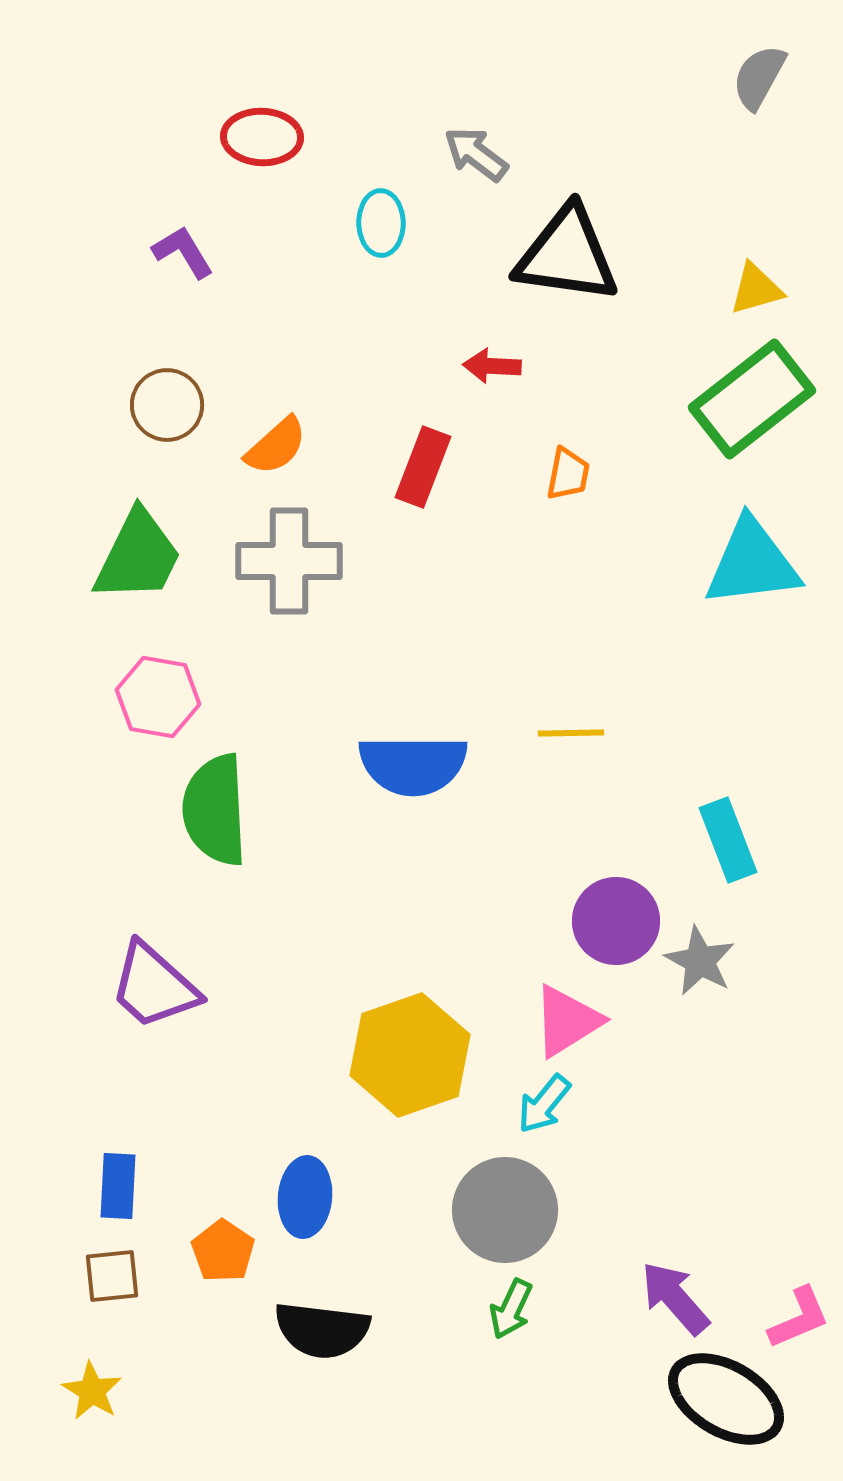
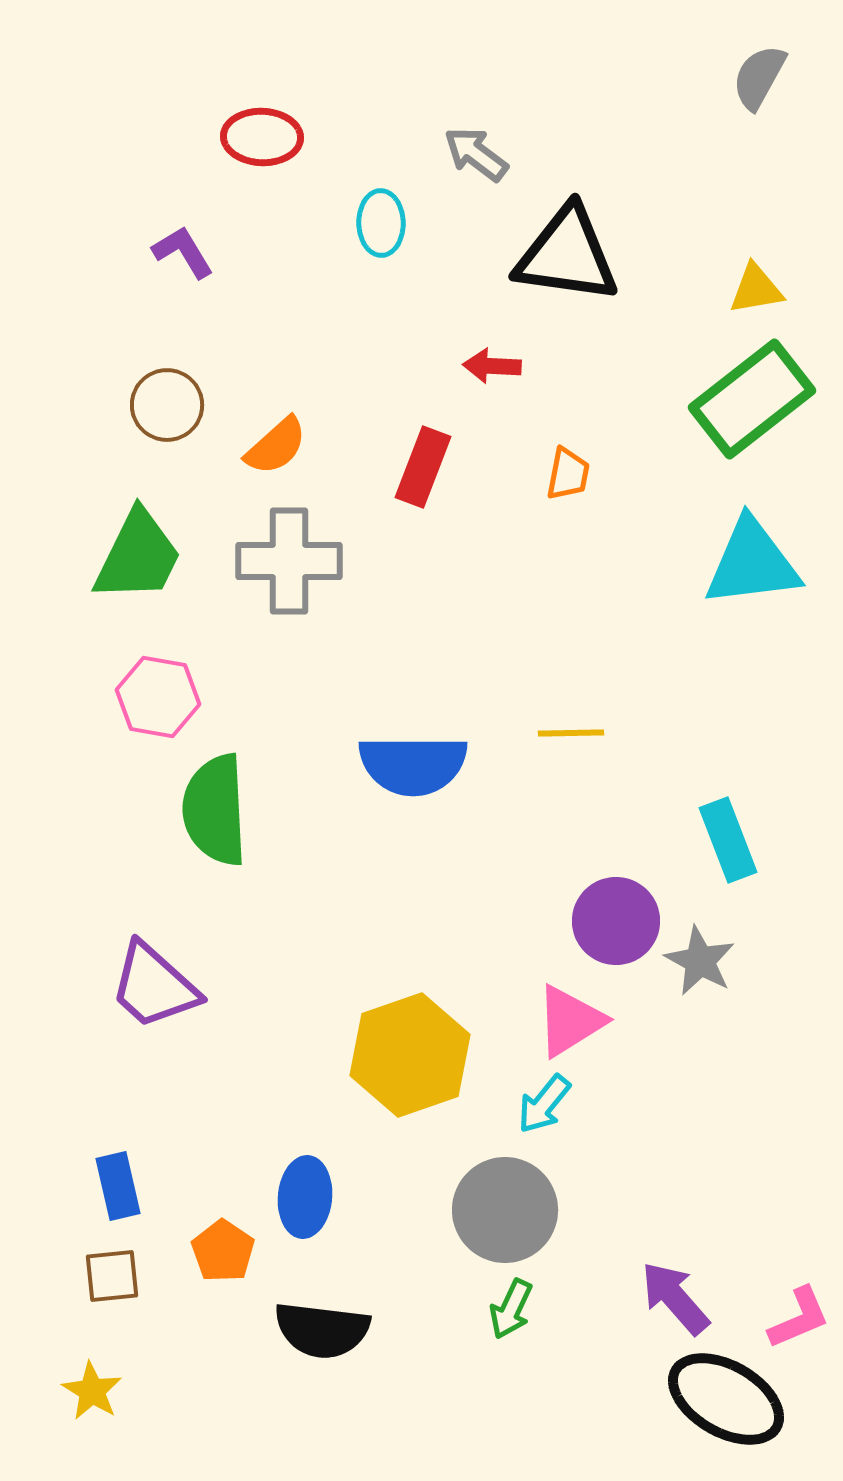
yellow triangle: rotated 6 degrees clockwise
pink triangle: moved 3 px right
blue rectangle: rotated 16 degrees counterclockwise
